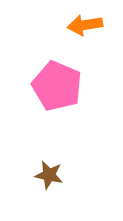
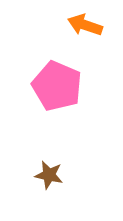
orange arrow: rotated 28 degrees clockwise
